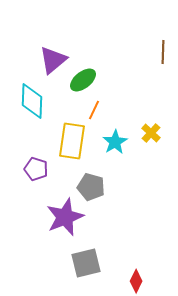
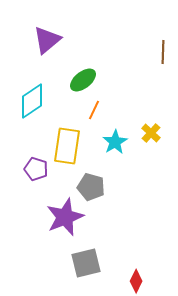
purple triangle: moved 6 px left, 20 px up
cyan diamond: rotated 54 degrees clockwise
yellow rectangle: moved 5 px left, 5 px down
